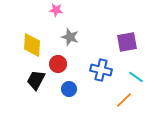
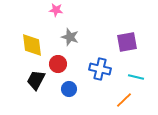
yellow diamond: rotated 10 degrees counterclockwise
blue cross: moved 1 px left, 1 px up
cyan line: rotated 21 degrees counterclockwise
